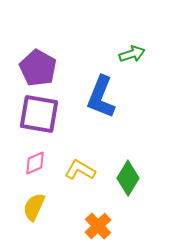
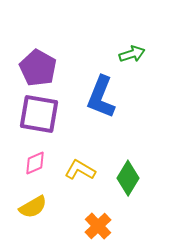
yellow semicircle: moved 1 px left; rotated 144 degrees counterclockwise
